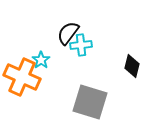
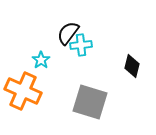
orange cross: moved 1 px right, 14 px down
